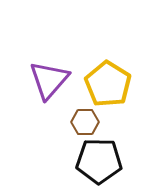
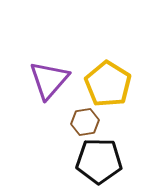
brown hexagon: rotated 8 degrees counterclockwise
